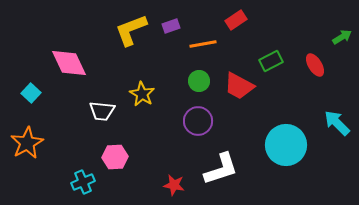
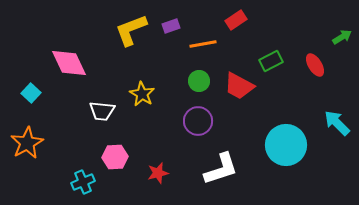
red star: moved 16 px left, 12 px up; rotated 25 degrees counterclockwise
